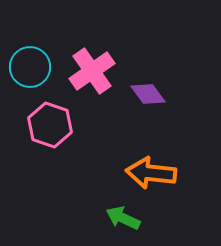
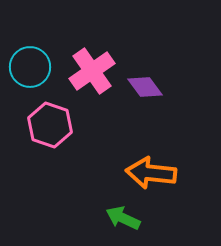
purple diamond: moved 3 px left, 7 px up
